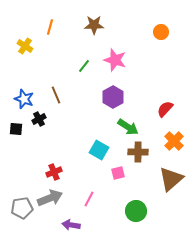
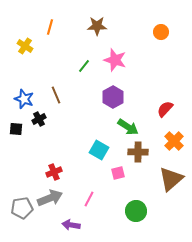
brown star: moved 3 px right, 1 px down
